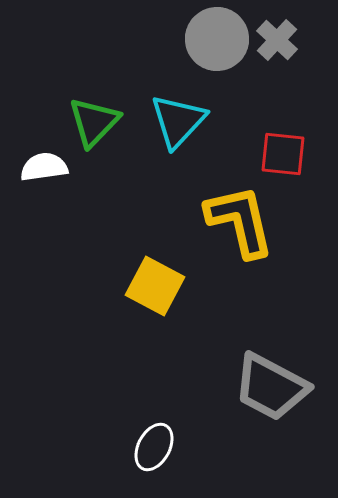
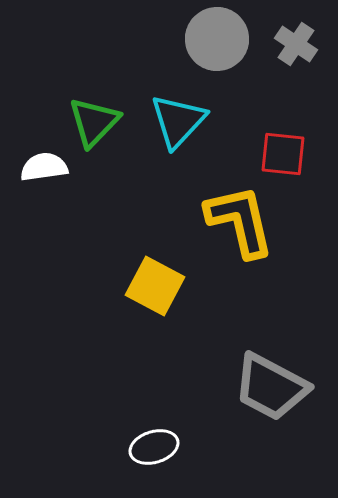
gray cross: moved 19 px right, 4 px down; rotated 9 degrees counterclockwise
white ellipse: rotated 45 degrees clockwise
